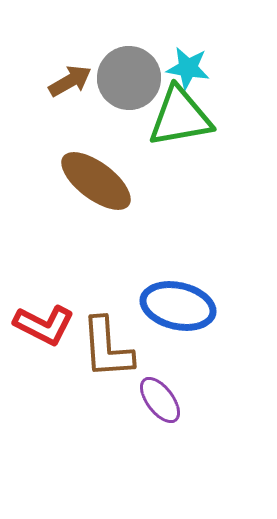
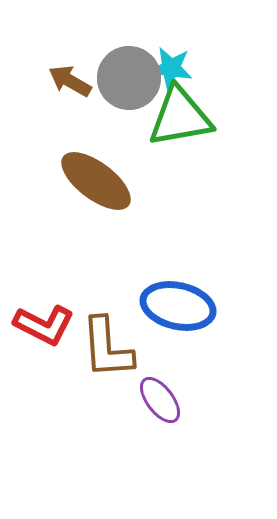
cyan star: moved 17 px left
brown arrow: rotated 120 degrees counterclockwise
